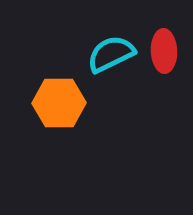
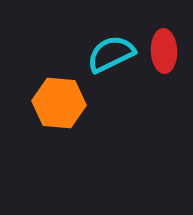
orange hexagon: rotated 6 degrees clockwise
